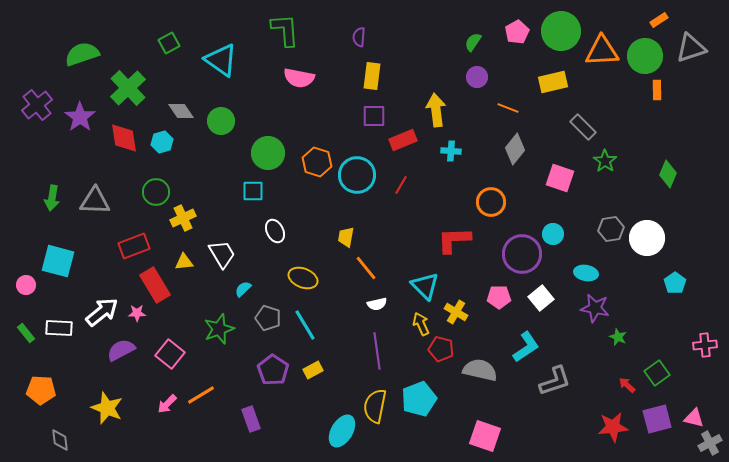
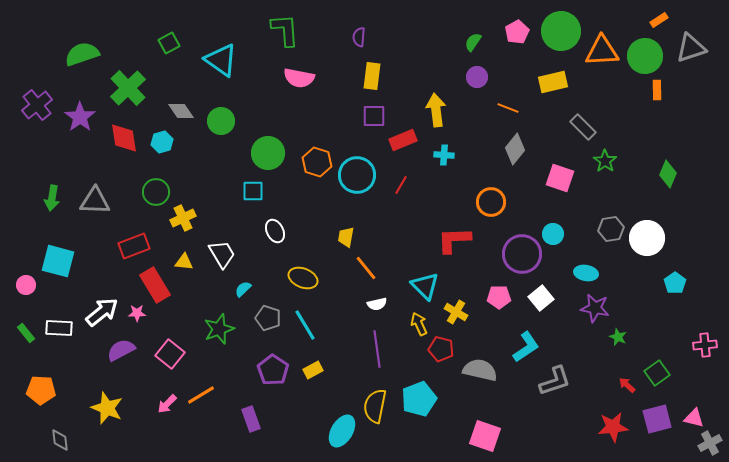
cyan cross at (451, 151): moved 7 px left, 4 px down
yellow triangle at (184, 262): rotated 12 degrees clockwise
yellow arrow at (421, 324): moved 2 px left
purple line at (377, 351): moved 2 px up
